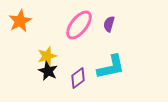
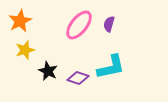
yellow star: moved 22 px left, 6 px up
purple diamond: rotated 55 degrees clockwise
